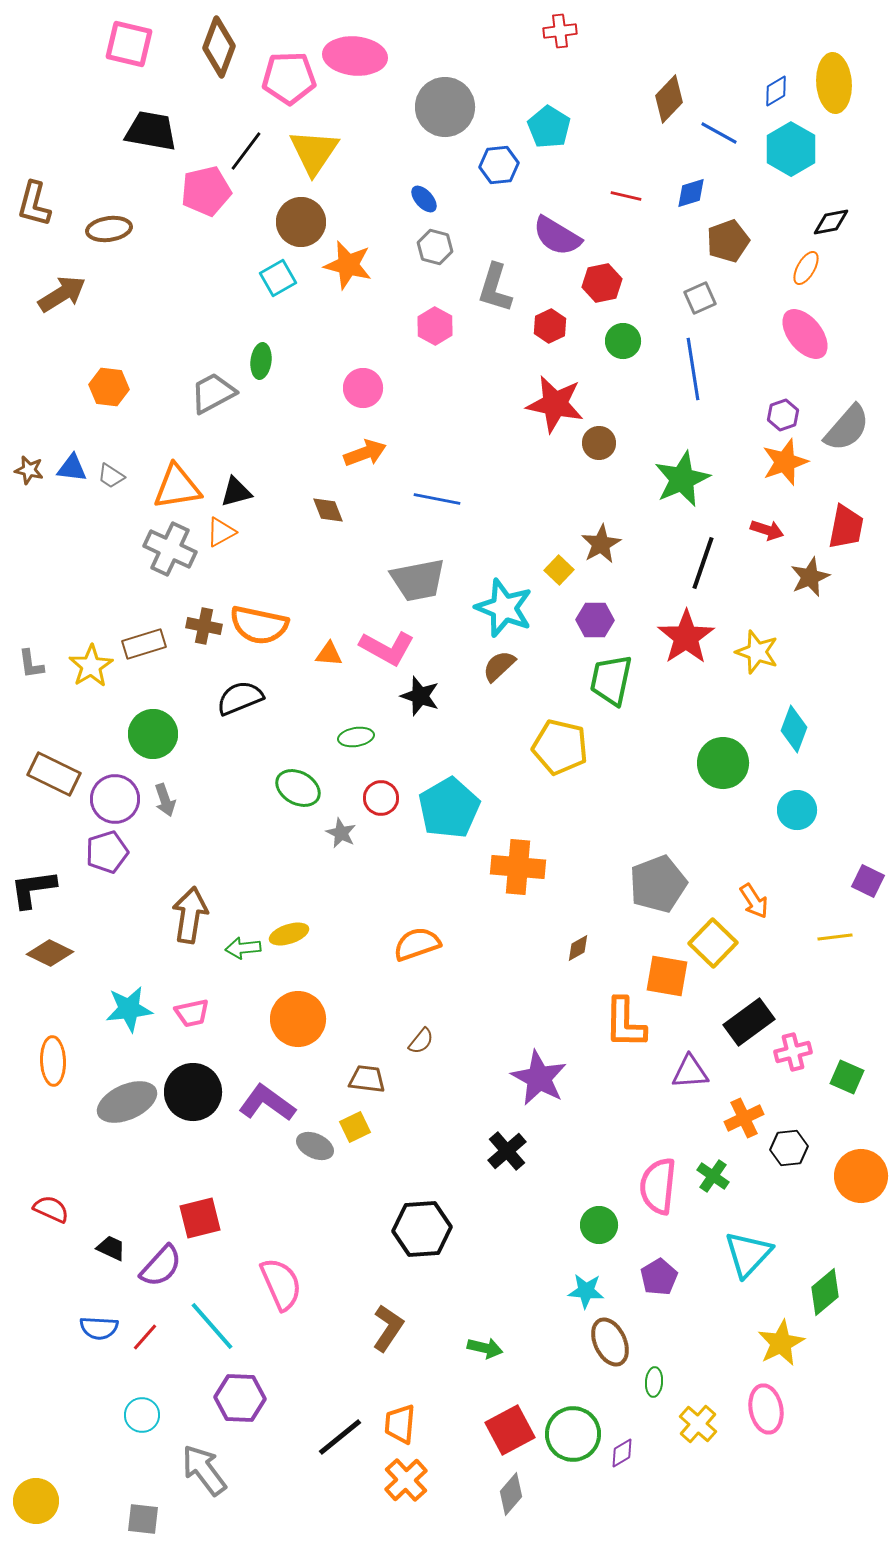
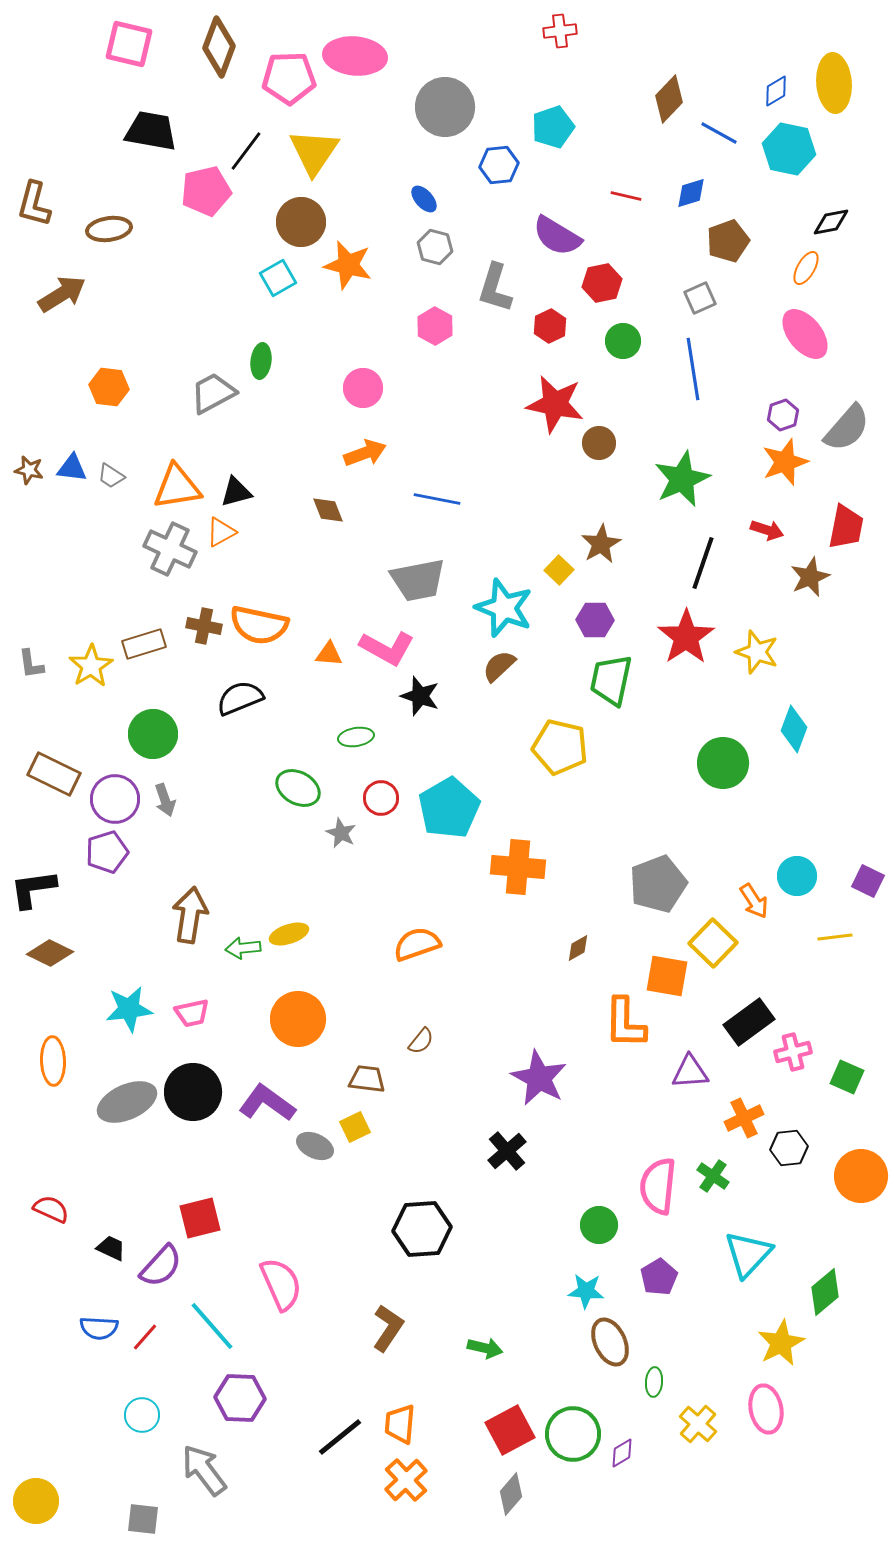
cyan pentagon at (549, 127): moved 4 px right; rotated 21 degrees clockwise
cyan hexagon at (791, 149): moved 2 px left; rotated 18 degrees counterclockwise
cyan circle at (797, 810): moved 66 px down
